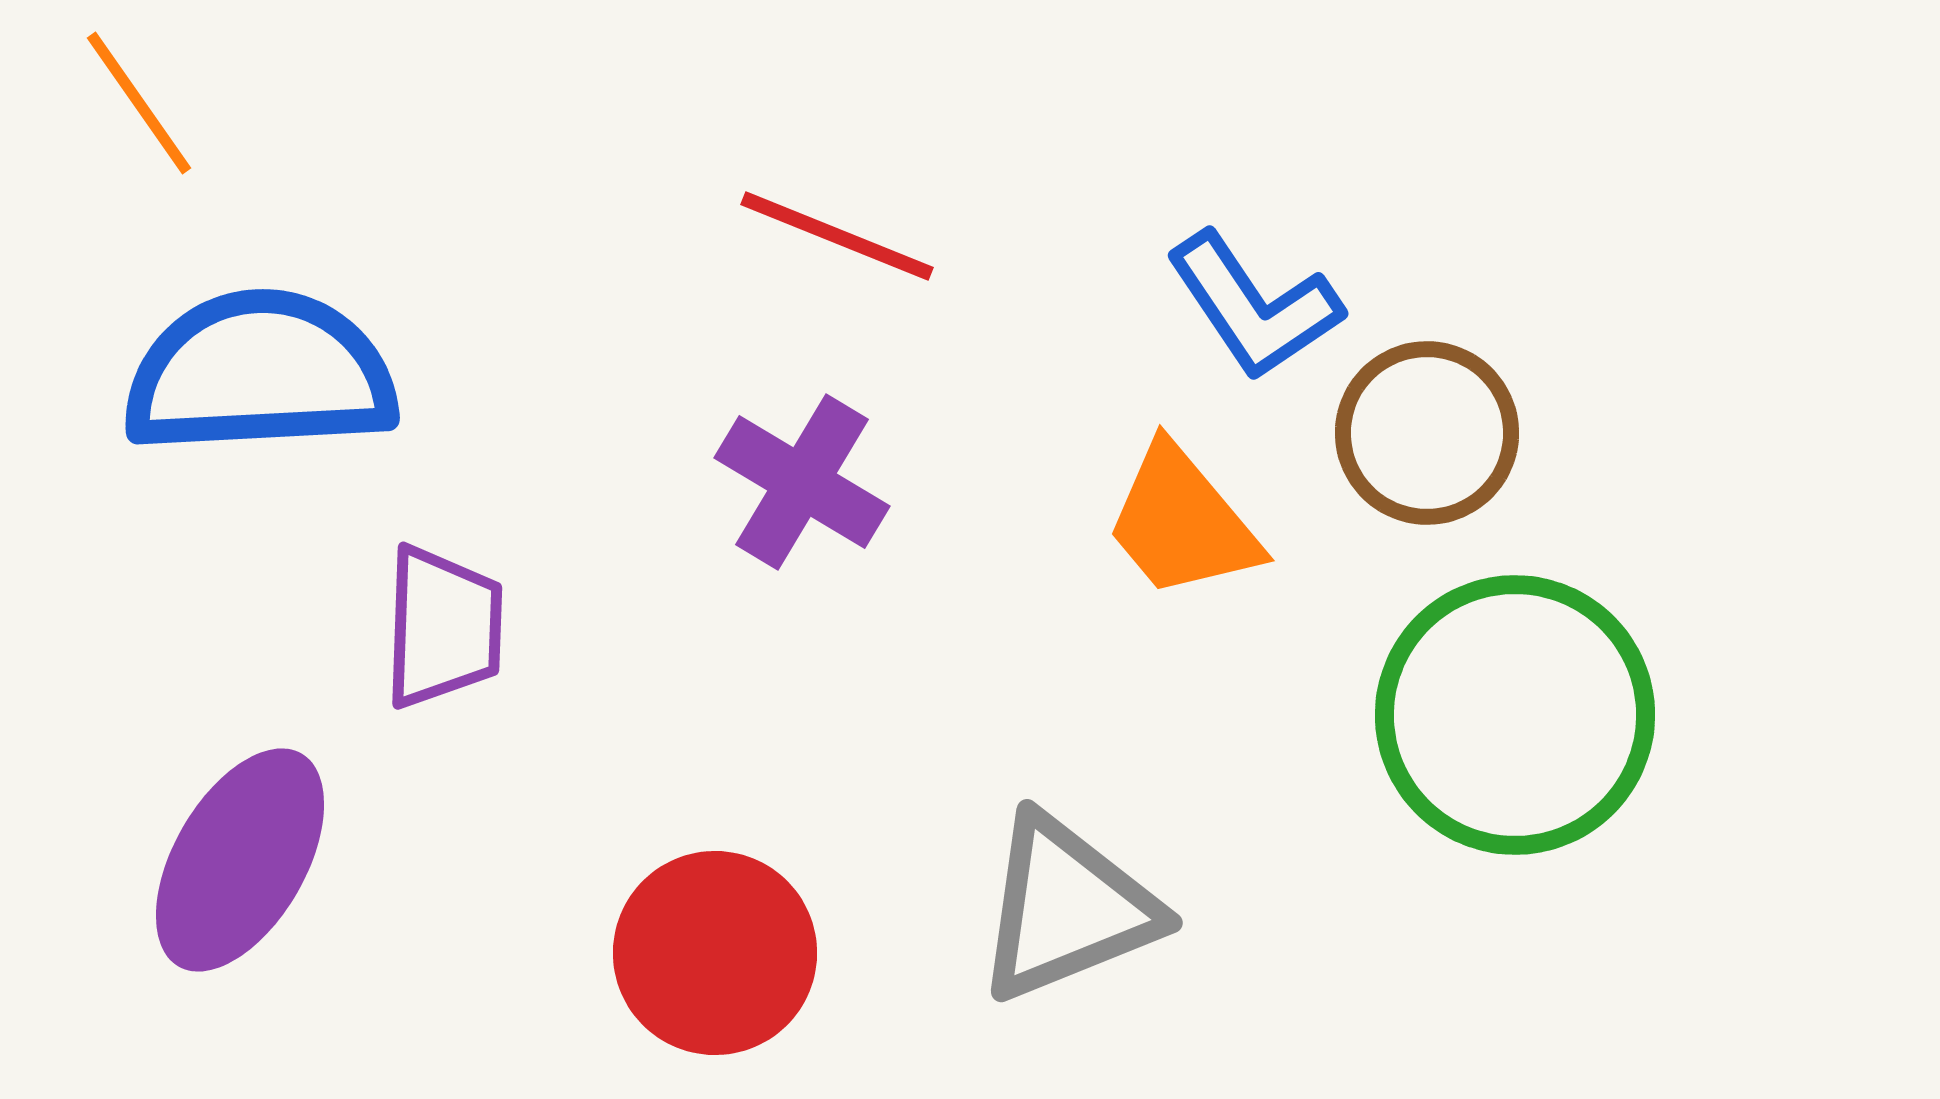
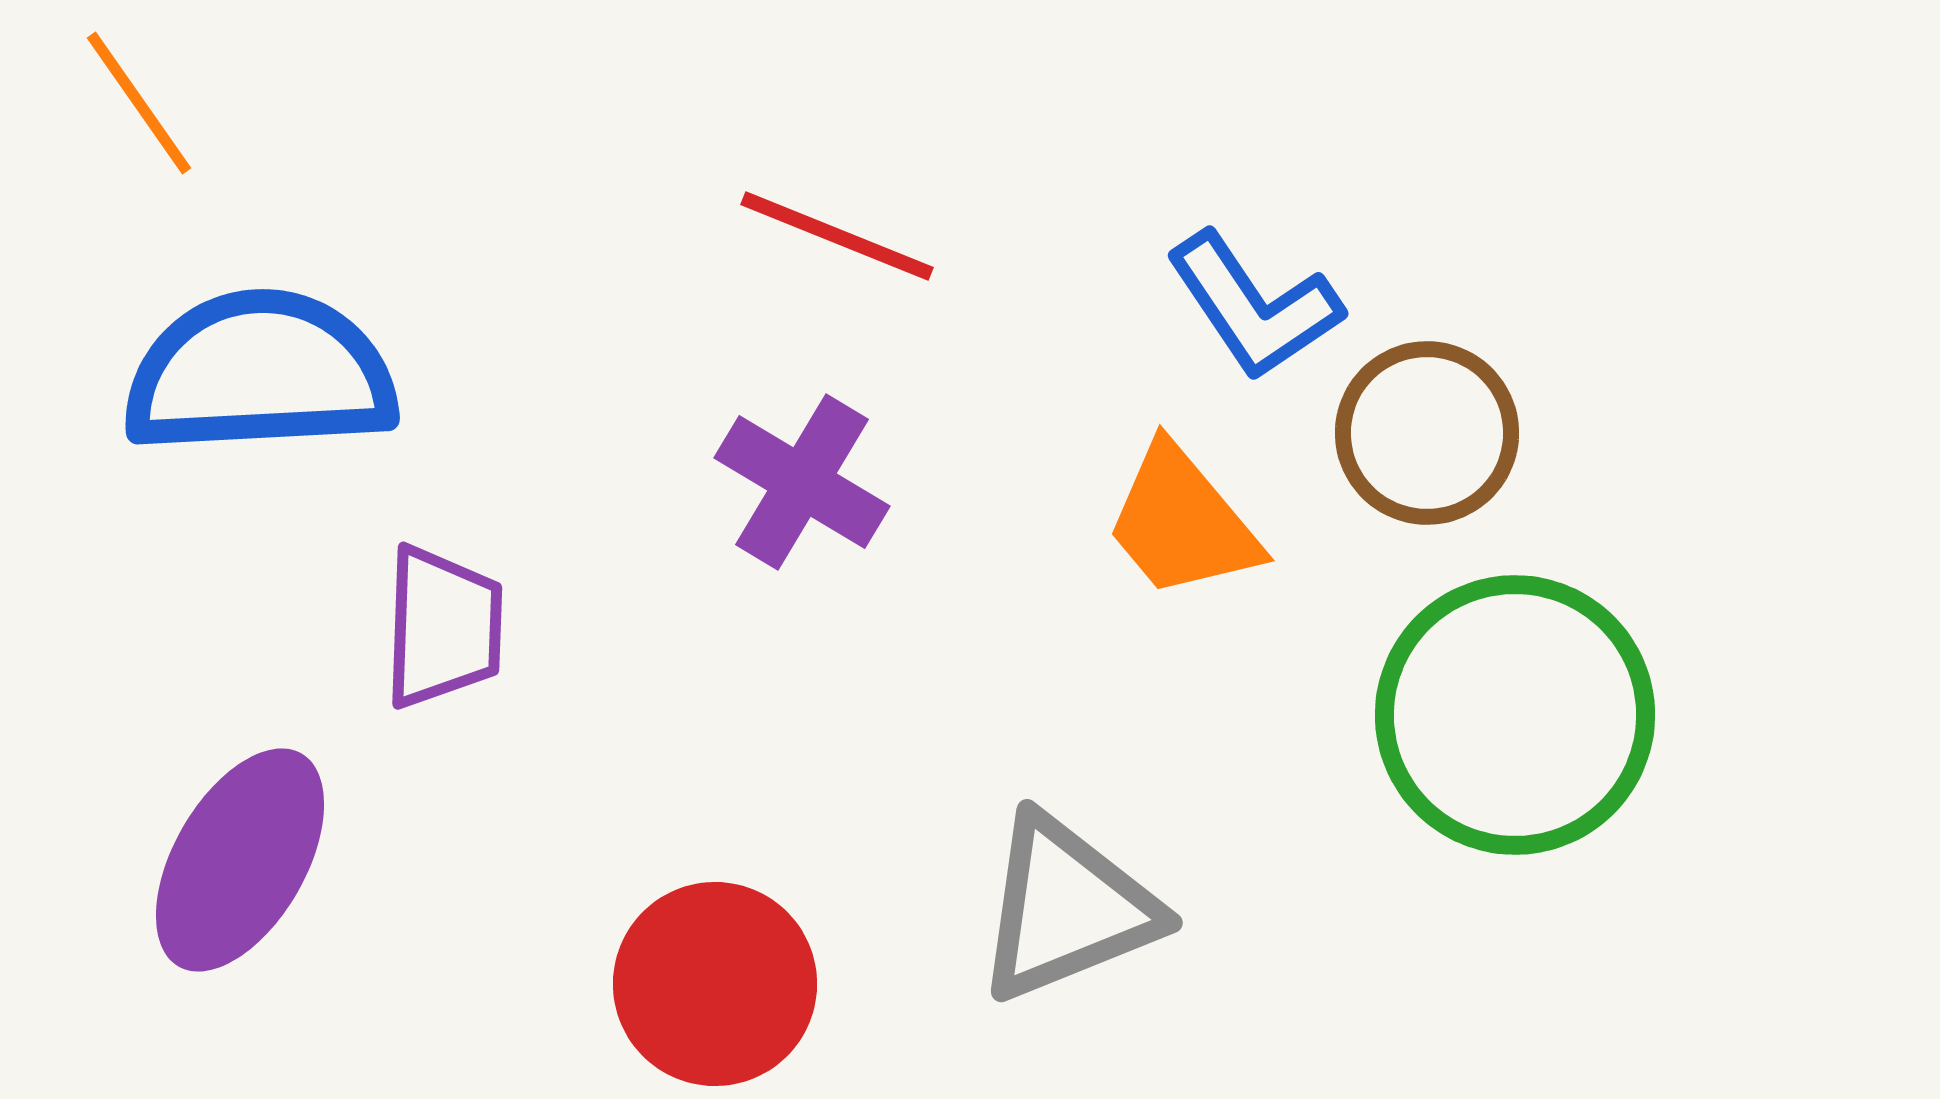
red circle: moved 31 px down
